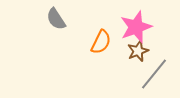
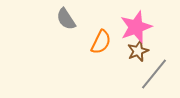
gray semicircle: moved 10 px right
